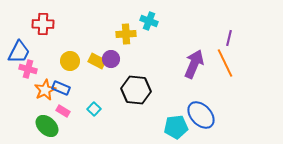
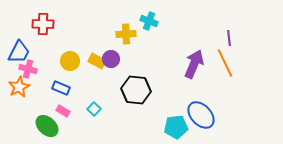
purple line: rotated 21 degrees counterclockwise
orange star: moved 26 px left, 3 px up
